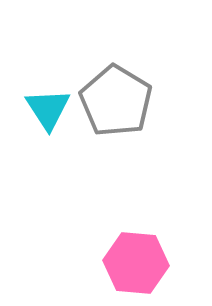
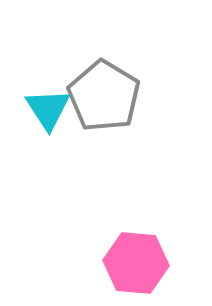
gray pentagon: moved 12 px left, 5 px up
